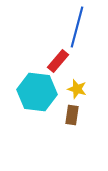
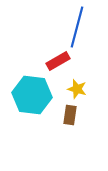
red rectangle: rotated 20 degrees clockwise
cyan hexagon: moved 5 px left, 3 px down
brown rectangle: moved 2 px left
